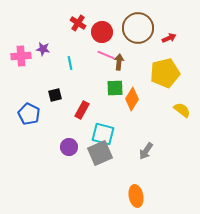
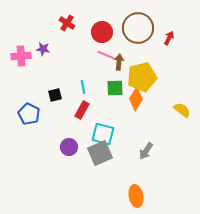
red cross: moved 11 px left
red arrow: rotated 40 degrees counterclockwise
cyan line: moved 13 px right, 24 px down
yellow pentagon: moved 23 px left, 4 px down
orange diamond: moved 4 px right
